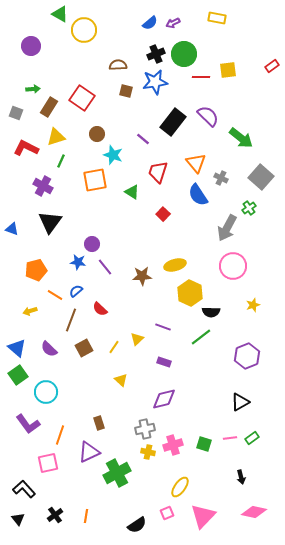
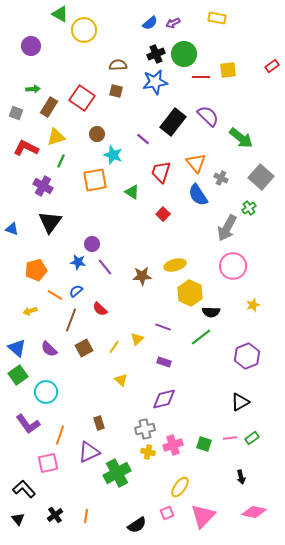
brown square at (126, 91): moved 10 px left
red trapezoid at (158, 172): moved 3 px right
